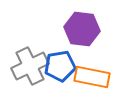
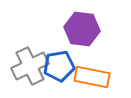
blue pentagon: moved 1 px left
